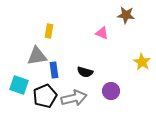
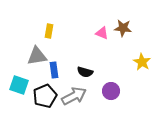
brown star: moved 3 px left, 13 px down
gray arrow: moved 2 px up; rotated 15 degrees counterclockwise
